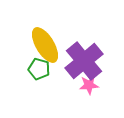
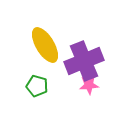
purple cross: rotated 18 degrees clockwise
green pentagon: moved 2 px left, 17 px down
